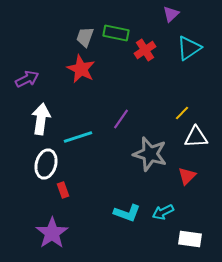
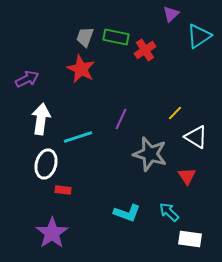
green rectangle: moved 4 px down
cyan triangle: moved 10 px right, 12 px up
yellow line: moved 7 px left
purple line: rotated 10 degrees counterclockwise
white triangle: rotated 35 degrees clockwise
red triangle: rotated 18 degrees counterclockwise
red rectangle: rotated 63 degrees counterclockwise
cyan arrow: moved 6 px right; rotated 70 degrees clockwise
